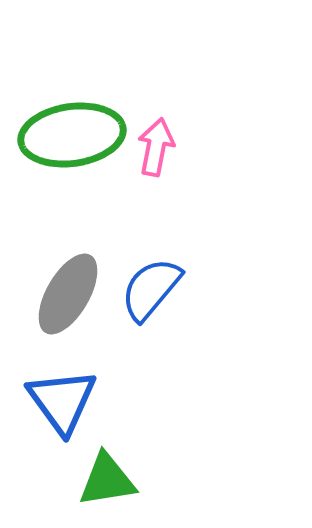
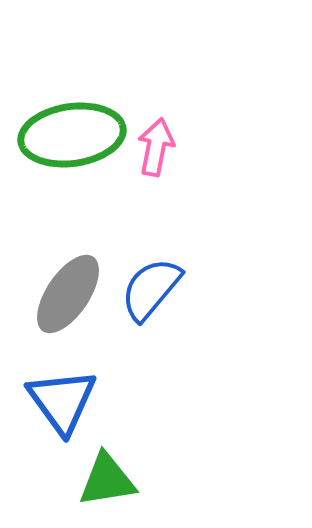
gray ellipse: rotated 4 degrees clockwise
